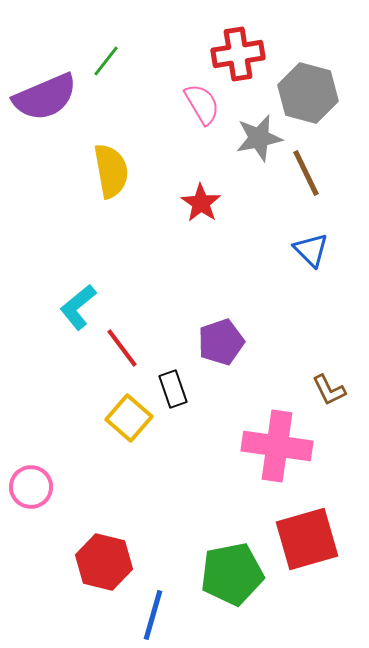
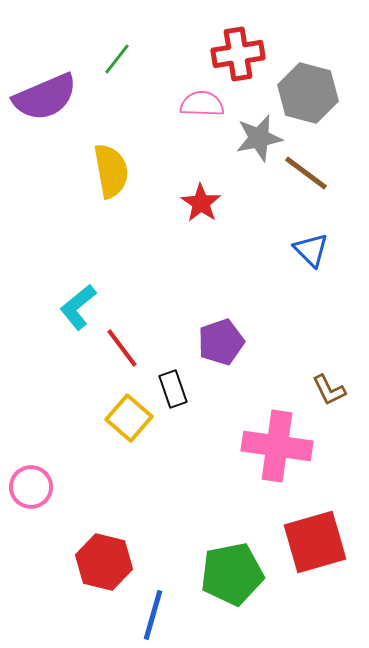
green line: moved 11 px right, 2 px up
pink semicircle: rotated 57 degrees counterclockwise
brown line: rotated 27 degrees counterclockwise
red square: moved 8 px right, 3 px down
